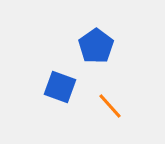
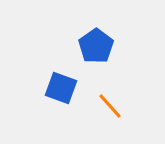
blue square: moved 1 px right, 1 px down
